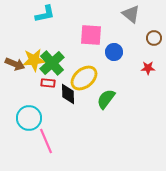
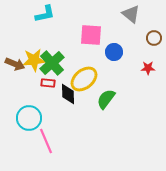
yellow ellipse: moved 1 px down
